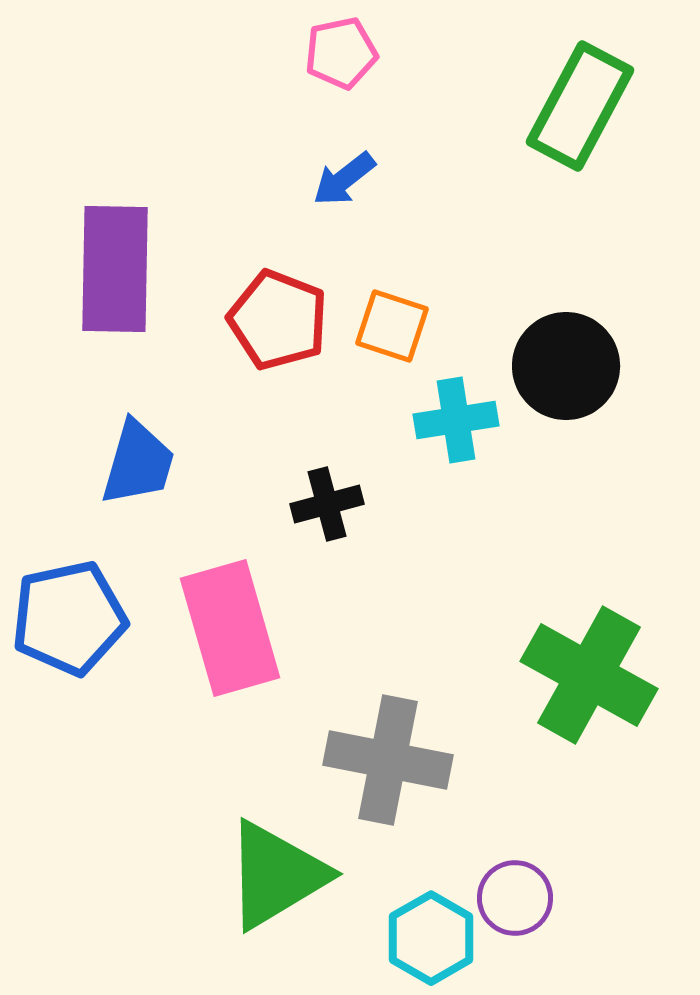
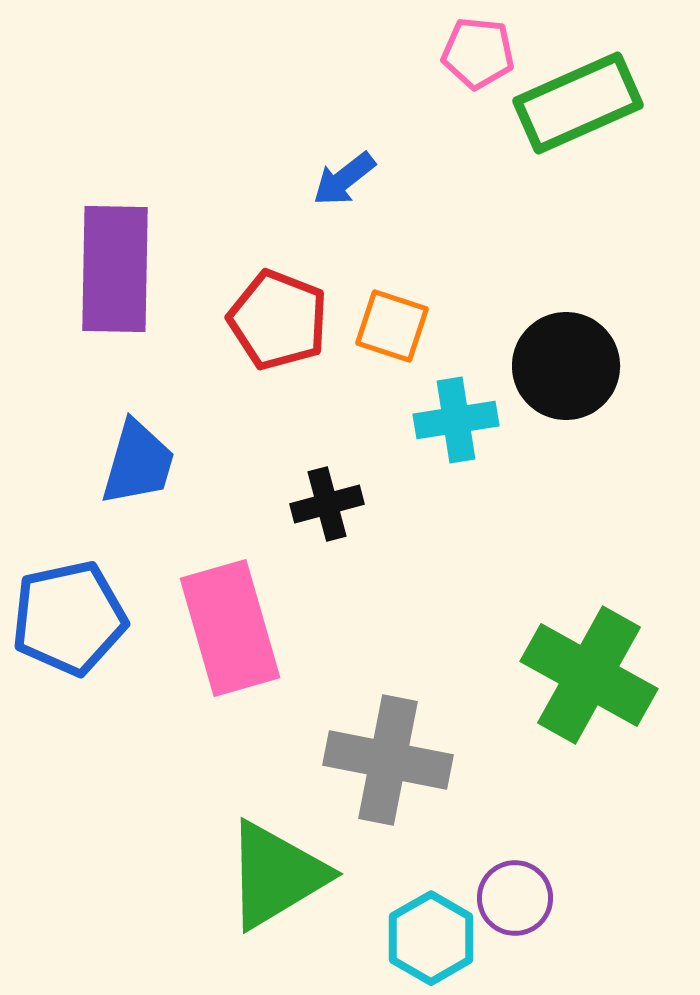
pink pentagon: moved 137 px right; rotated 18 degrees clockwise
green rectangle: moved 2 px left, 3 px up; rotated 38 degrees clockwise
